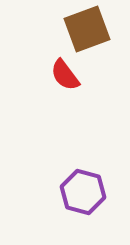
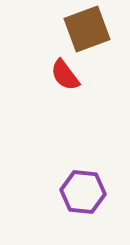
purple hexagon: rotated 9 degrees counterclockwise
